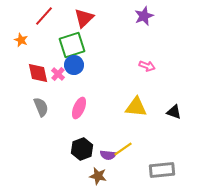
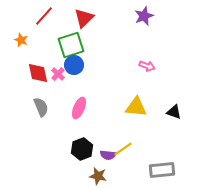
green square: moved 1 px left
